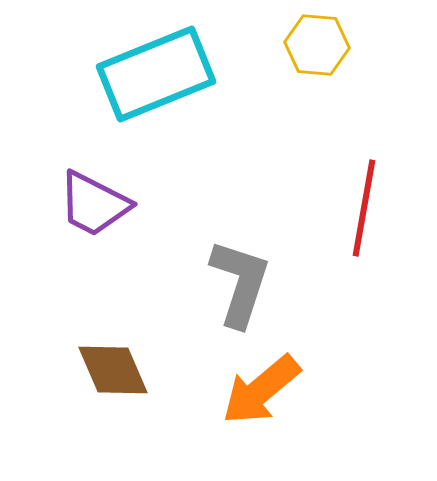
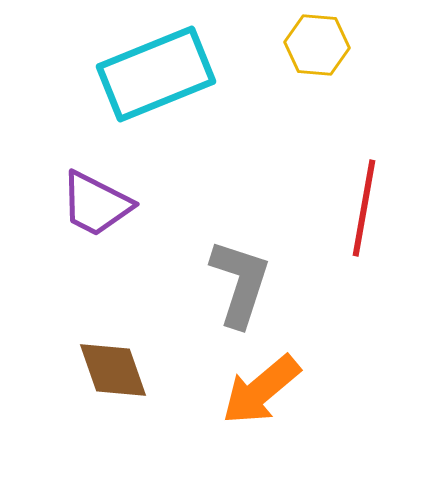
purple trapezoid: moved 2 px right
brown diamond: rotated 4 degrees clockwise
